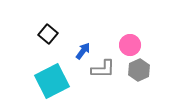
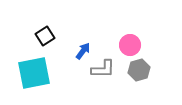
black square: moved 3 px left, 2 px down; rotated 18 degrees clockwise
gray hexagon: rotated 10 degrees clockwise
cyan square: moved 18 px left, 8 px up; rotated 16 degrees clockwise
